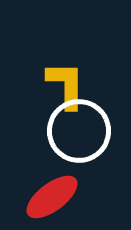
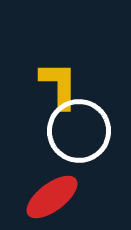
yellow L-shape: moved 7 px left
